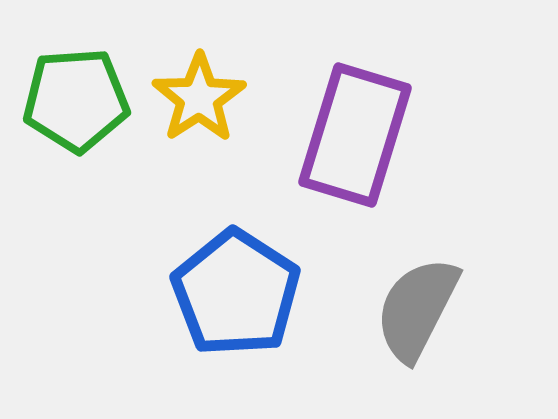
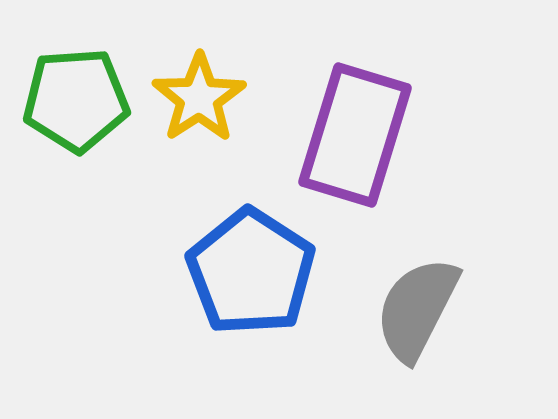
blue pentagon: moved 15 px right, 21 px up
